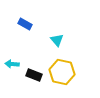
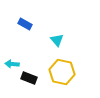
black rectangle: moved 5 px left, 3 px down
